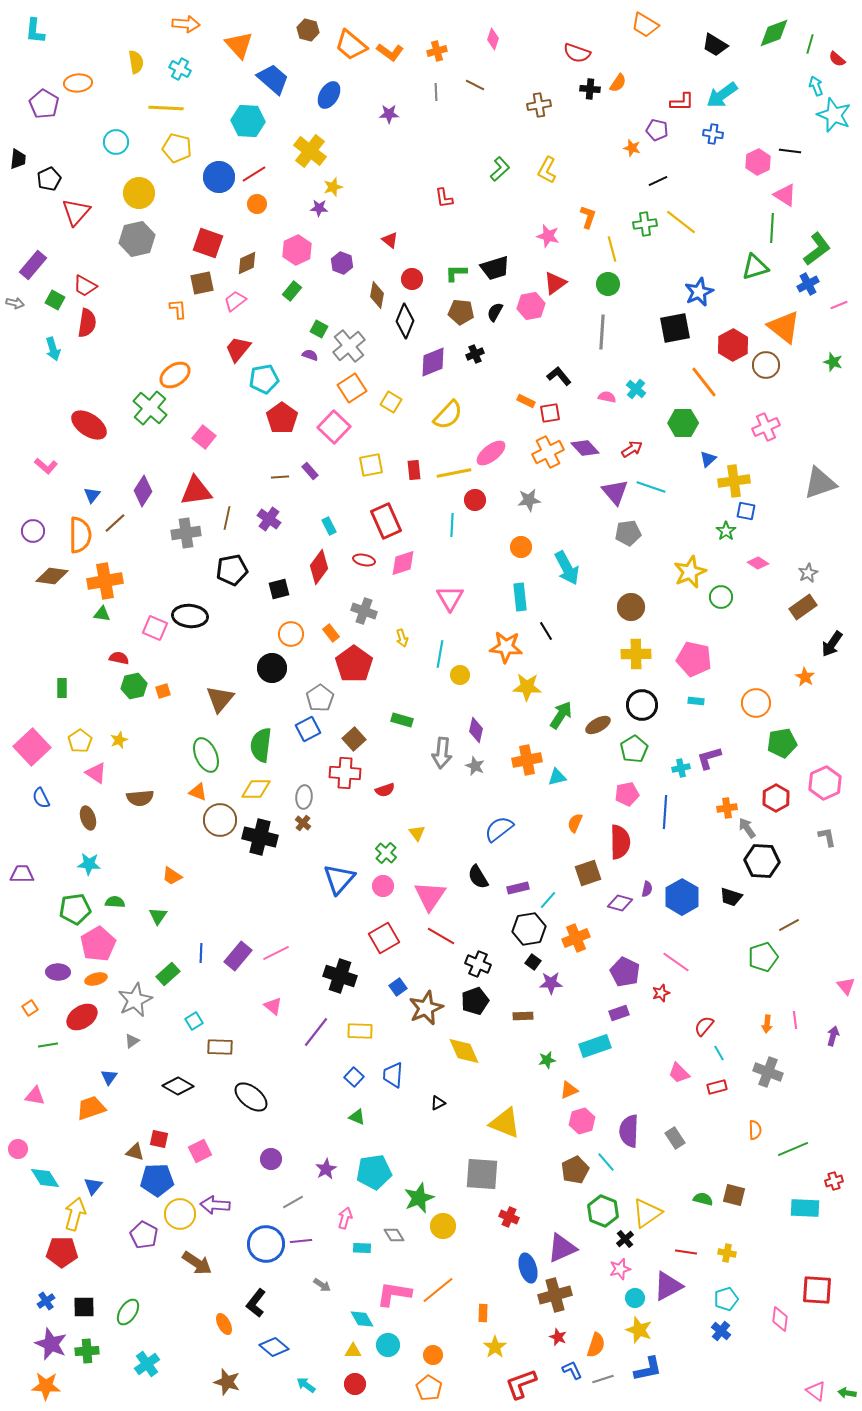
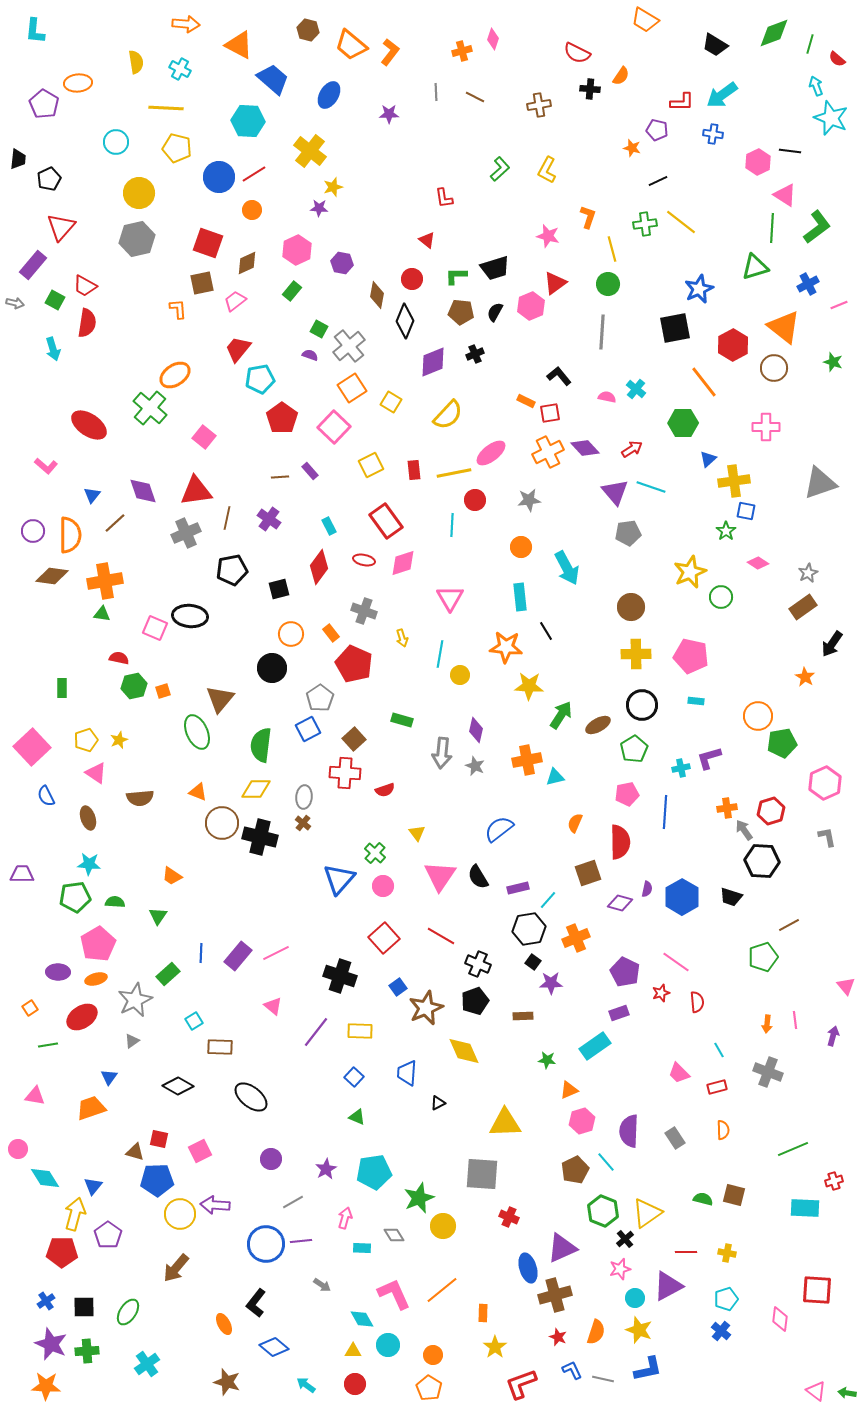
orange trapezoid at (645, 25): moved 5 px up
orange triangle at (239, 45): rotated 20 degrees counterclockwise
orange cross at (437, 51): moved 25 px right
orange L-shape at (390, 52): rotated 88 degrees counterclockwise
red semicircle at (577, 53): rotated 8 degrees clockwise
orange semicircle at (618, 83): moved 3 px right, 7 px up
brown line at (475, 85): moved 12 px down
cyan star at (834, 115): moved 3 px left, 3 px down
orange circle at (257, 204): moved 5 px left, 6 px down
red triangle at (76, 212): moved 15 px left, 15 px down
red triangle at (390, 240): moved 37 px right
green L-shape at (817, 249): moved 22 px up
purple hexagon at (342, 263): rotated 10 degrees counterclockwise
green L-shape at (456, 273): moved 3 px down
blue star at (699, 292): moved 3 px up
pink hexagon at (531, 306): rotated 12 degrees counterclockwise
brown circle at (766, 365): moved 8 px right, 3 px down
cyan pentagon at (264, 379): moved 4 px left
pink cross at (766, 427): rotated 24 degrees clockwise
yellow square at (371, 465): rotated 15 degrees counterclockwise
purple diamond at (143, 491): rotated 52 degrees counterclockwise
red rectangle at (386, 521): rotated 12 degrees counterclockwise
gray cross at (186, 533): rotated 16 degrees counterclockwise
orange semicircle at (80, 535): moved 10 px left
pink pentagon at (694, 659): moved 3 px left, 3 px up
red pentagon at (354, 664): rotated 12 degrees counterclockwise
yellow star at (527, 687): moved 2 px right, 1 px up
orange circle at (756, 703): moved 2 px right, 13 px down
yellow pentagon at (80, 741): moved 6 px right, 1 px up; rotated 15 degrees clockwise
green ellipse at (206, 755): moved 9 px left, 23 px up
cyan triangle at (557, 777): moved 2 px left
blue semicircle at (41, 798): moved 5 px right, 2 px up
red hexagon at (776, 798): moved 5 px left, 13 px down; rotated 12 degrees clockwise
brown circle at (220, 820): moved 2 px right, 3 px down
gray arrow at (747, 828): moved 3 px left, 2 px down
green cross at (386, 853): moved 11 px left
pink triangle at (430, 896): moved 10 px right, 20 px up
green pentagon at (75, 909): moved 12 px up
red square at (384, 938): rotated 12 degrees counterclockwise
red semicircle at (704, 1026): moved 7 px left, 24 px up; rotated 135 degrees clockwise
cyan rectangle at (595, 1046): rotated 16 degrees counterclockwise
cyan line at (719, 1053): moved 3 px up
green star at (547, 1060): rotated 18 degrees clockwise
blue trapezoid at (393, 1075): moved 14 px right, 2 px up
yellow triangle at (505, 1123): rotated 24 degrees counterclockwise
orange semicircle at (755, 1130): moved 32 px left
purple pentagon at (144, 1235): moved 36 px left; rotated 8 degrees clockwise
red line at (686, 1252): rotated 10 degrees counterclockwise
brown arrow at (197, 1263): moved 21 px left, 5 px down; rotated 96 degrees clockwise
orange line at (438, 1290): moved 4 px right
pink L-shape at (394, 1294): rotated 57 degrees clockwise
orange semicircle at (596, 1345): moved 13 px up
gray line at (603, 1379): rotated 30 degrees clockwise
